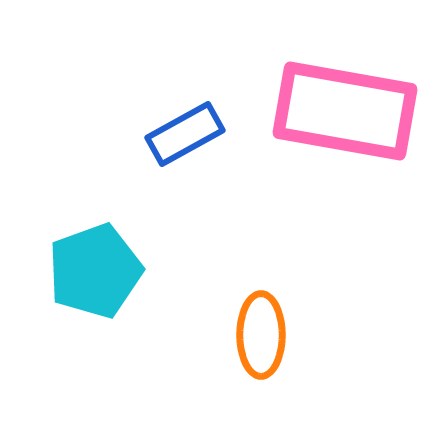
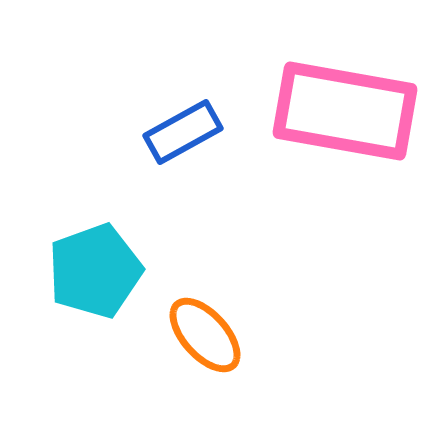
blue rectangle: moved 2 px left, 2 px up
orange ellipse: moved 56 px left; rotated 42 degrees counterclockwise
